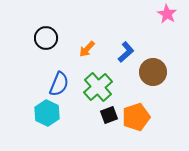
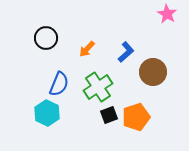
green cross: rotated 8 degrees clockwise
